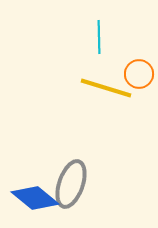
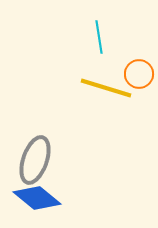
cyan line: rotated 8 degrees counterclockwise
gray ellipse: moved 36 px left, 24 px up
blue diamond: moved 2 px right
